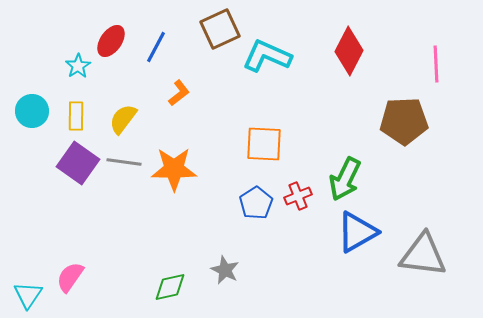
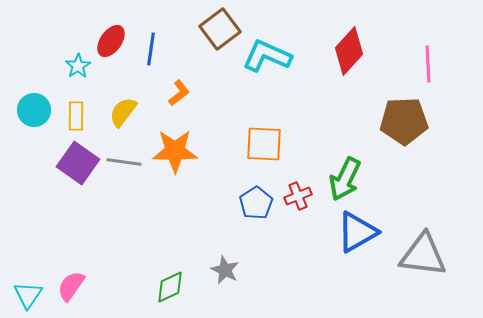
brown square: rotated 12 degrees counterclockwise
blue line: moved 5 px left, 2 px down; rotated 20 degrees counterclockwise
red diamond: rotated 15 degrees clockwise
pink line: moved 8 px left
cyan circle: moved 2 px right, 1 px up
yellow semicircle: moved 7 px up
orange star: moved 1 px right, 18 px up
pink semicircle: moved 1 px right, 9 px down
green diamond: rotated 12 degrees counterclockwise
